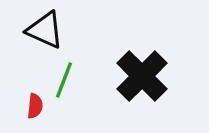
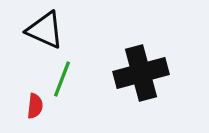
black cross: moved 1 px left, 3 px up; rotated 30 degrees clockwise
green line: moved 2 px left, 1 px up
